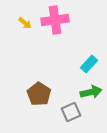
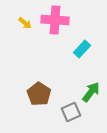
pink cross: rotated 12 degrees clockwise
cyan rectangle: moved 7 px left, 15 px up
green arrow: rotated 40 degrees counterclockwise
